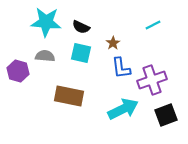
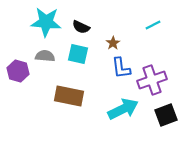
cyan square: moved 3 px left, 1 px down
